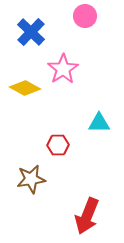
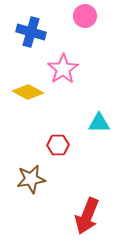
blue cross: rotated 28 degrees counterclockwise
yellow diamond: moved 3 px right, 4 px down
